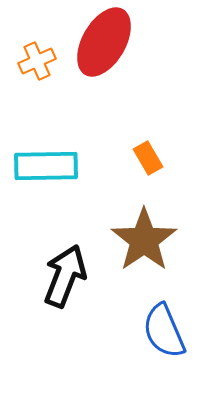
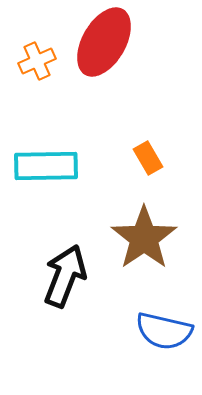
brown star: moved 2 px up
blue semicircle: rotated 54 degrees counterclockwise
